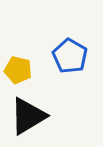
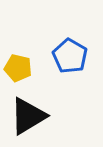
yellow pentagon: moved 2 px up
